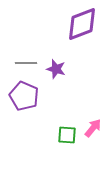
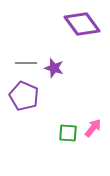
purple diamond: rotated 75 degrees clockwise
purple star: moved 2 px left, 1 px up
green square: moved 1 px right, 2 px up
